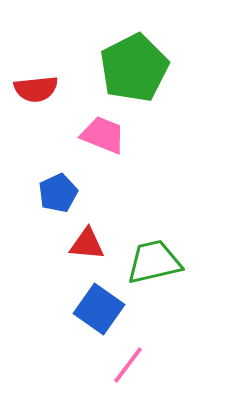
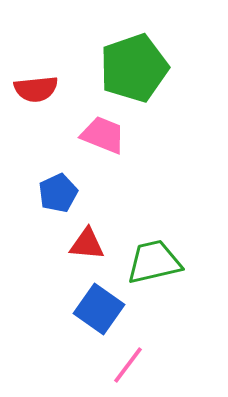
green pentagon: rotated 8 degrees clockwise
